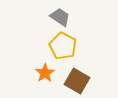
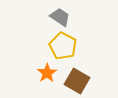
orange star: moved 2 px right
